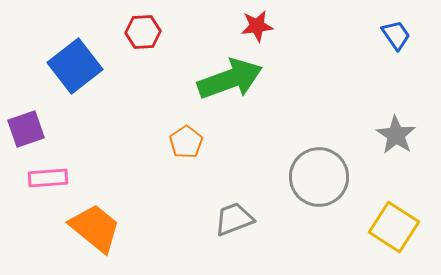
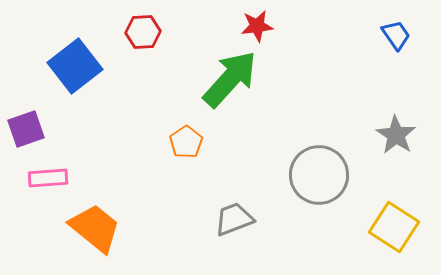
green arrow: rotated 28 degrees counterclockwise
gray circle: moved 2 px up
